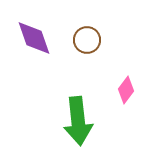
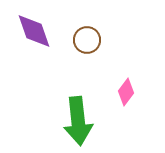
purple diamond: moved 7 px up
pink diamond: moved 2 px down
